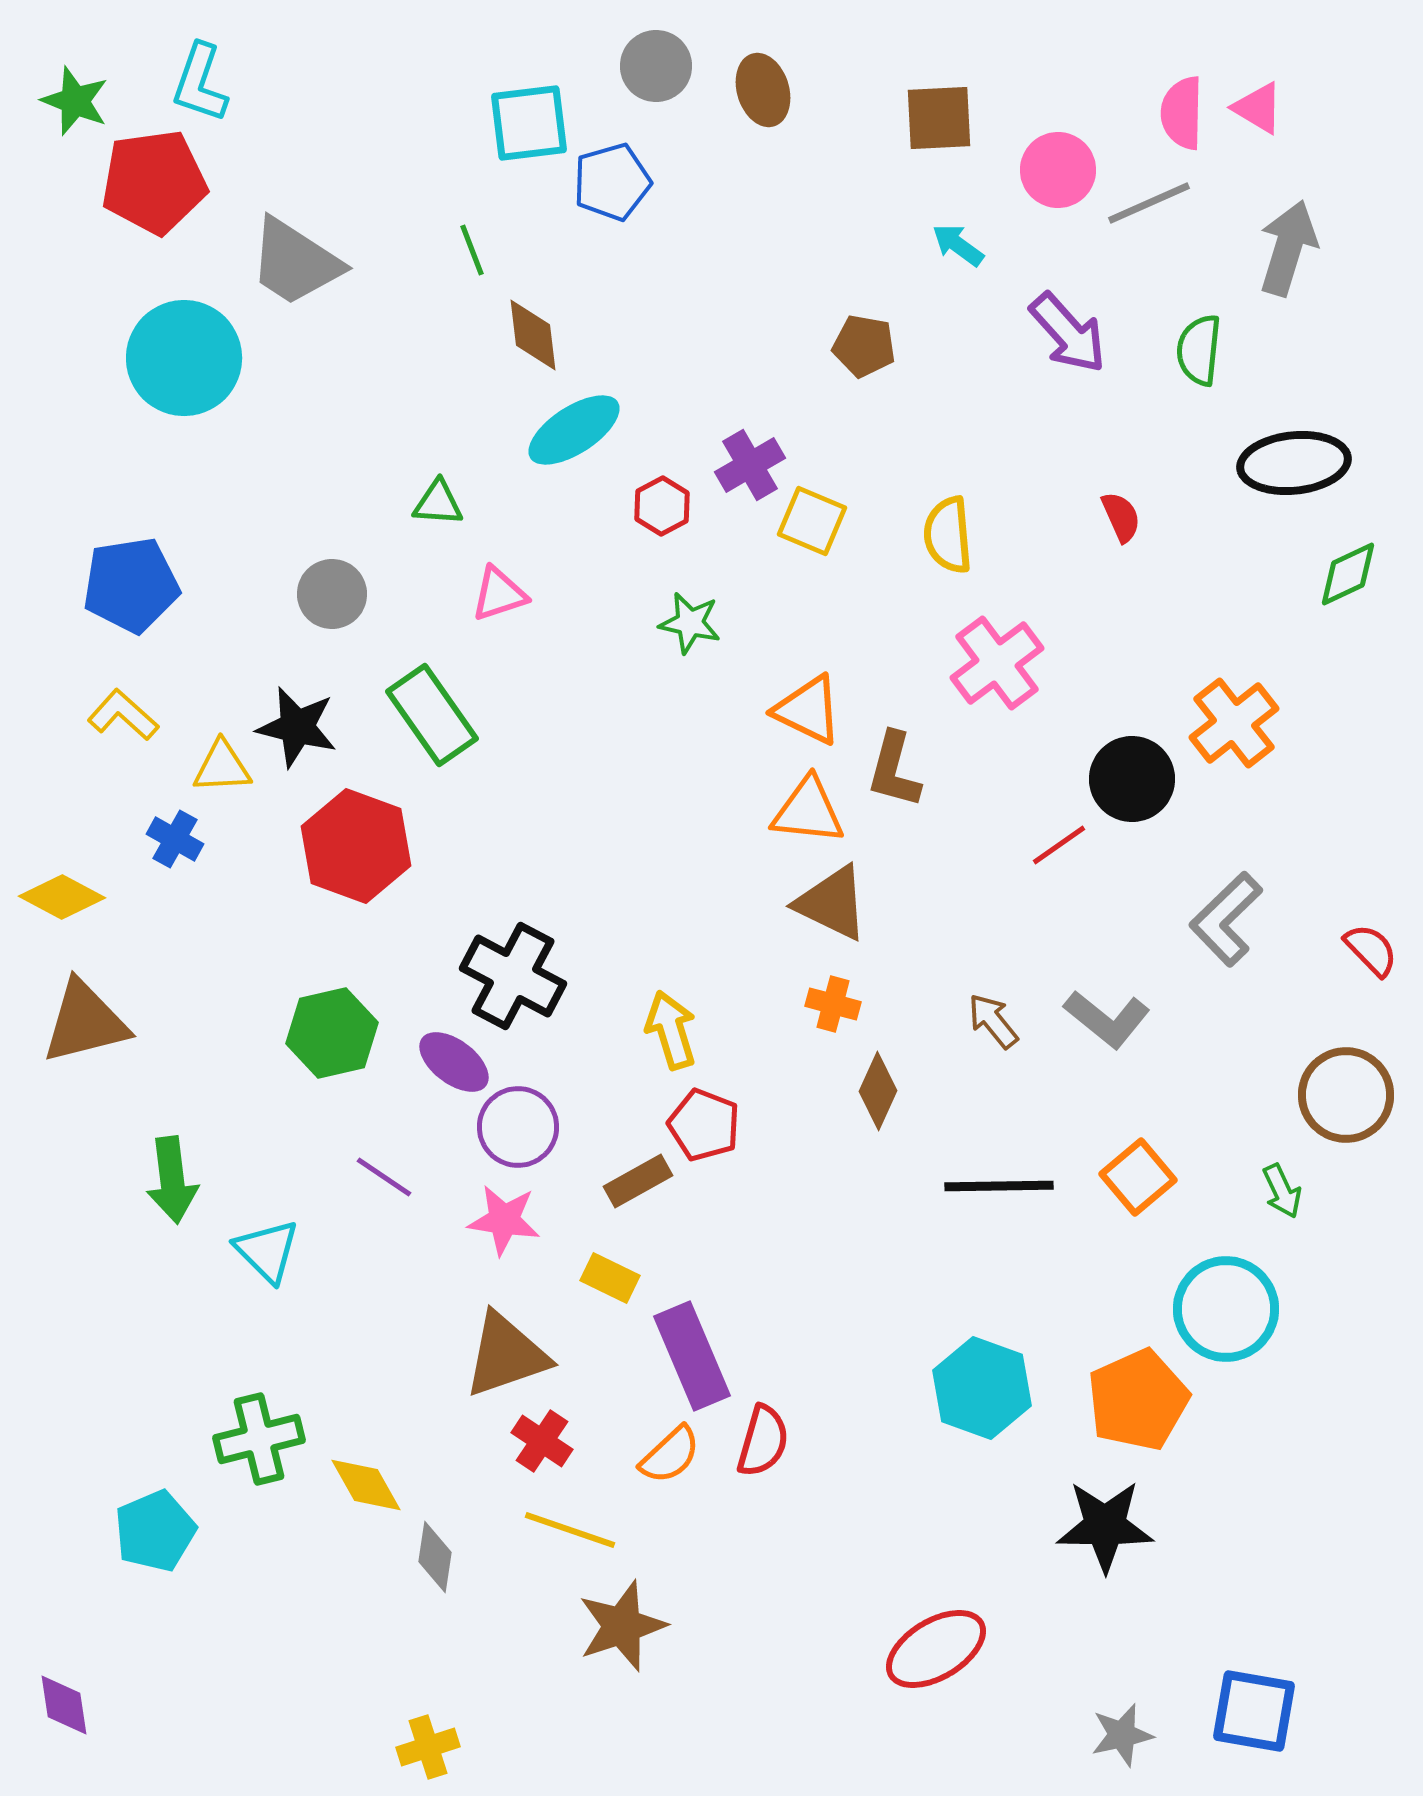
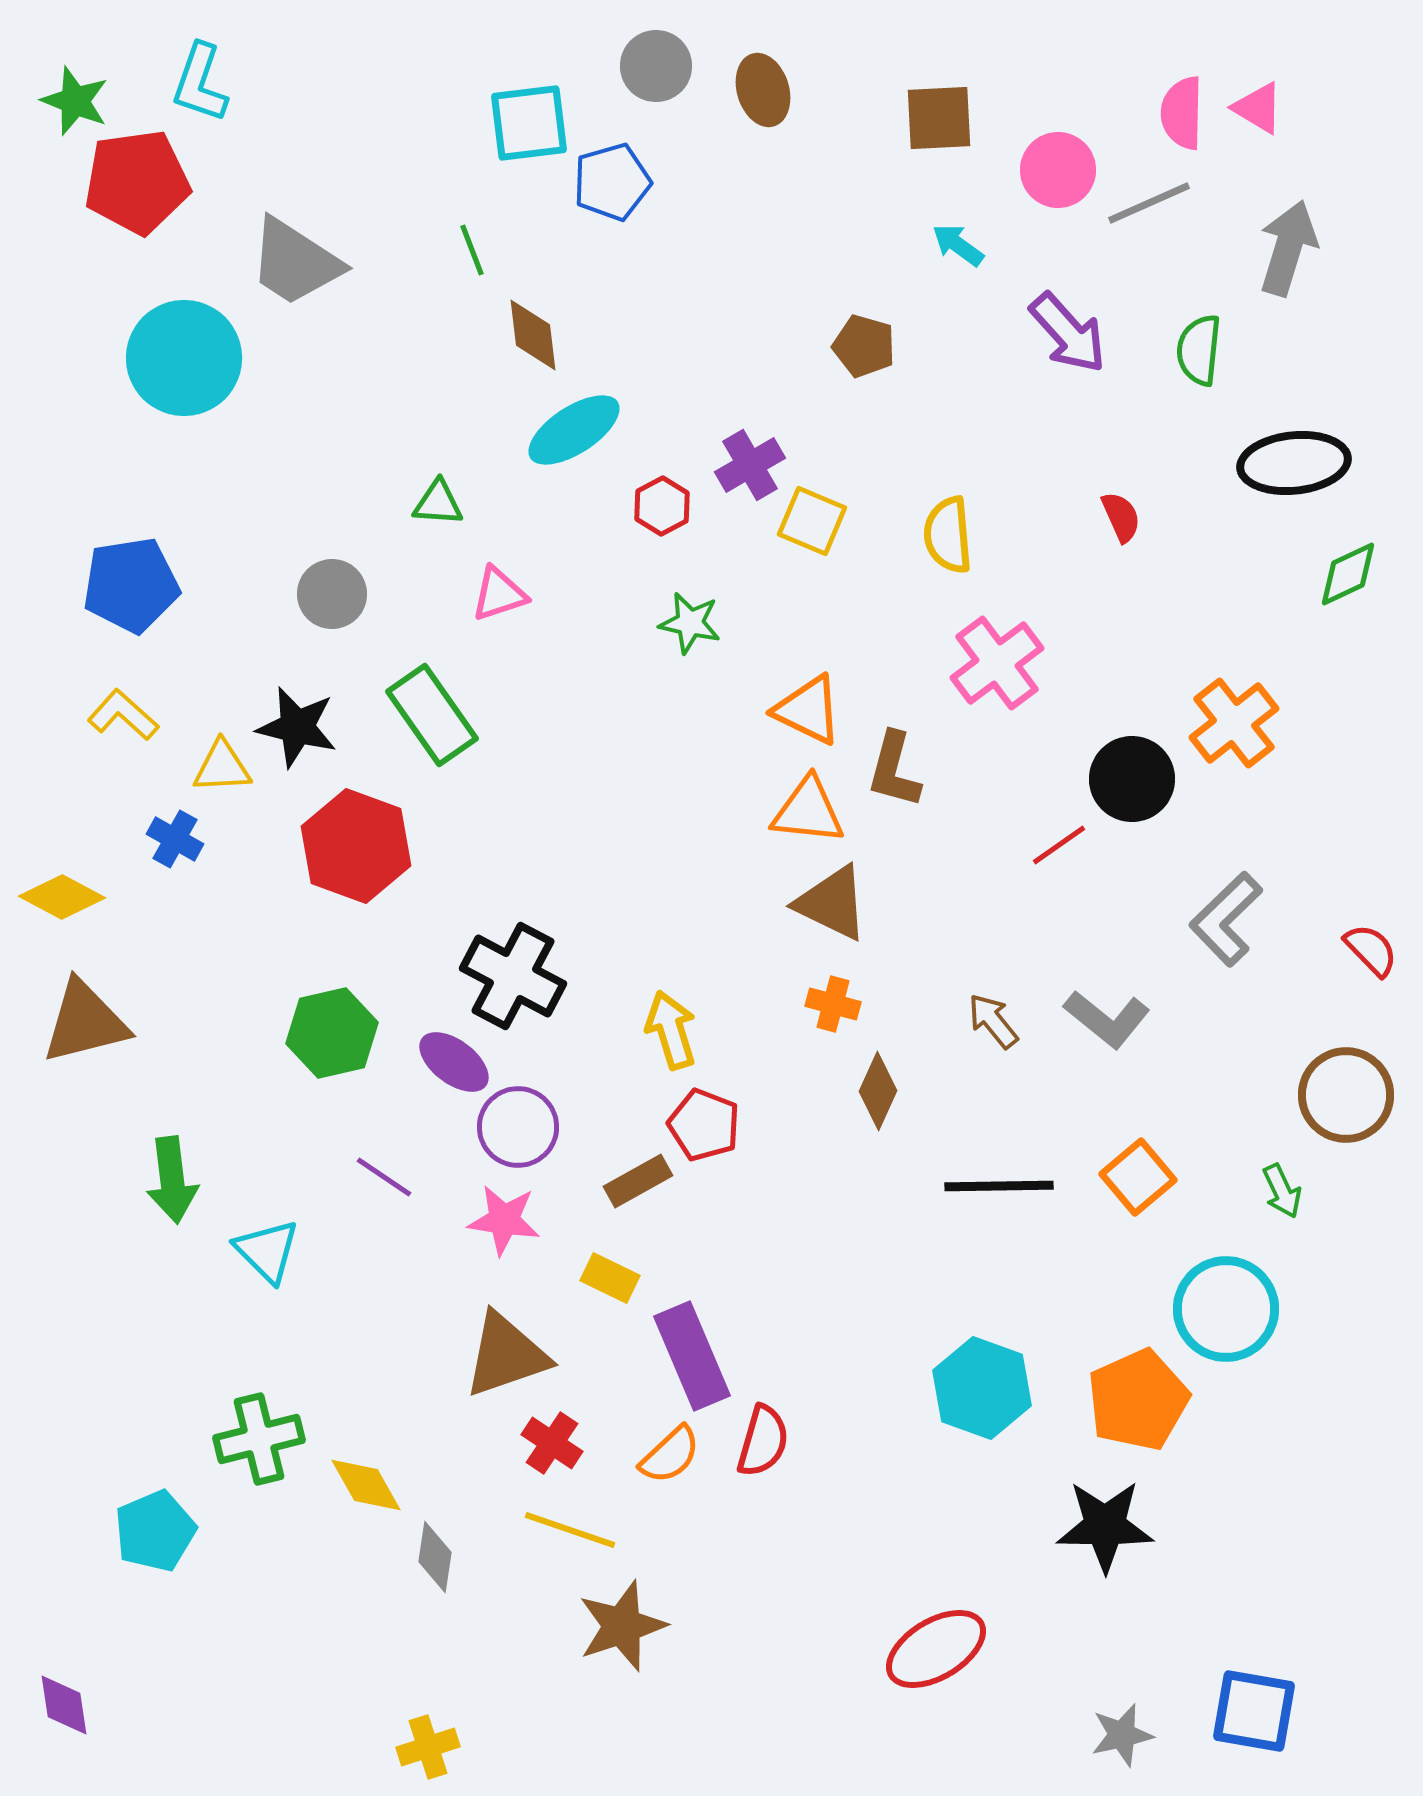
red pentagon at (154, 182): moved 17 px left
brown pentagon at (864, 346): rotated 6 degrees clockwise
red cross at (542, 1441): moved 10 px right, 2 px down
